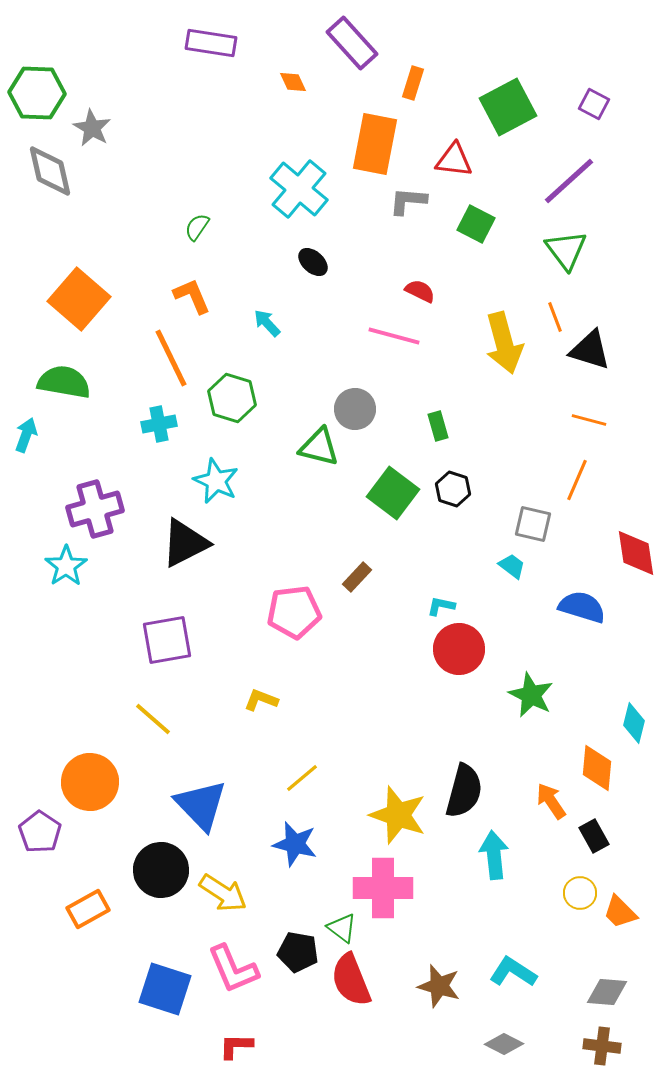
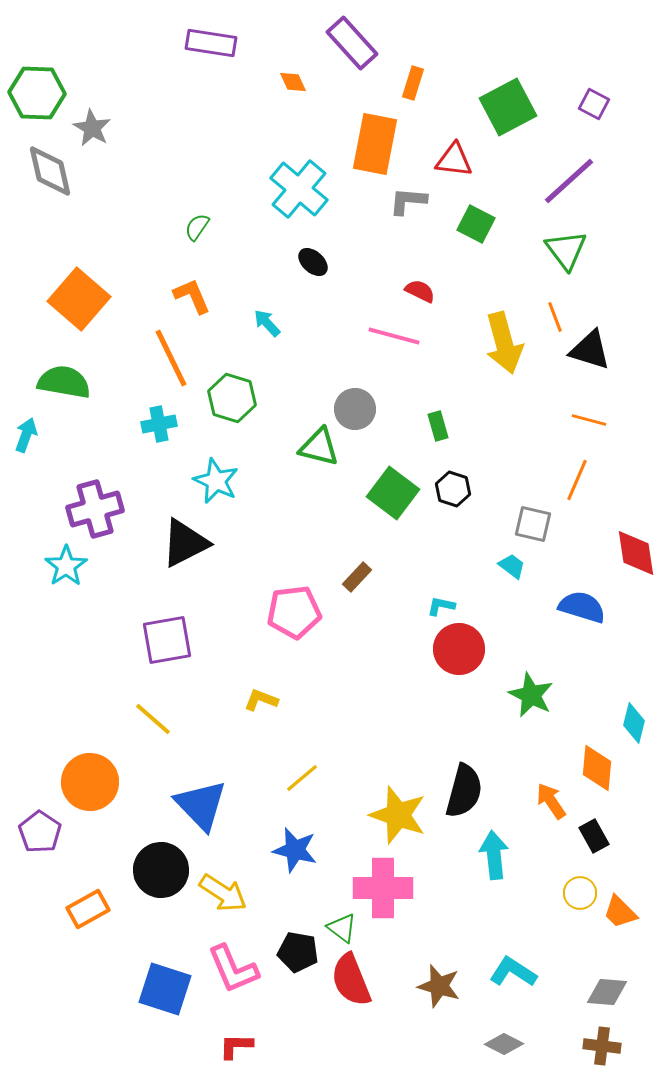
blue star at (295, 844): moved 6 px down
